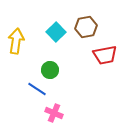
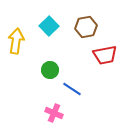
cyan square: moved 7 px left, 6 px up
blue line: moved 35 px right
